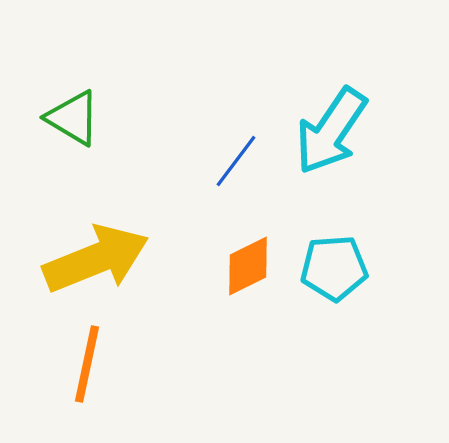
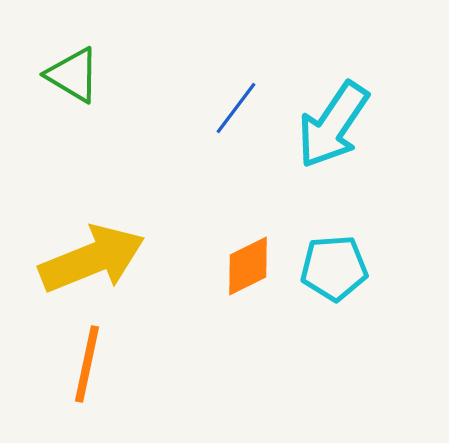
green triangle: moved 43 px up
cyan arrow: moved 2 px right, 6 px up
blue line: moved 53 px up
yellow arrow: moved 4 px left
